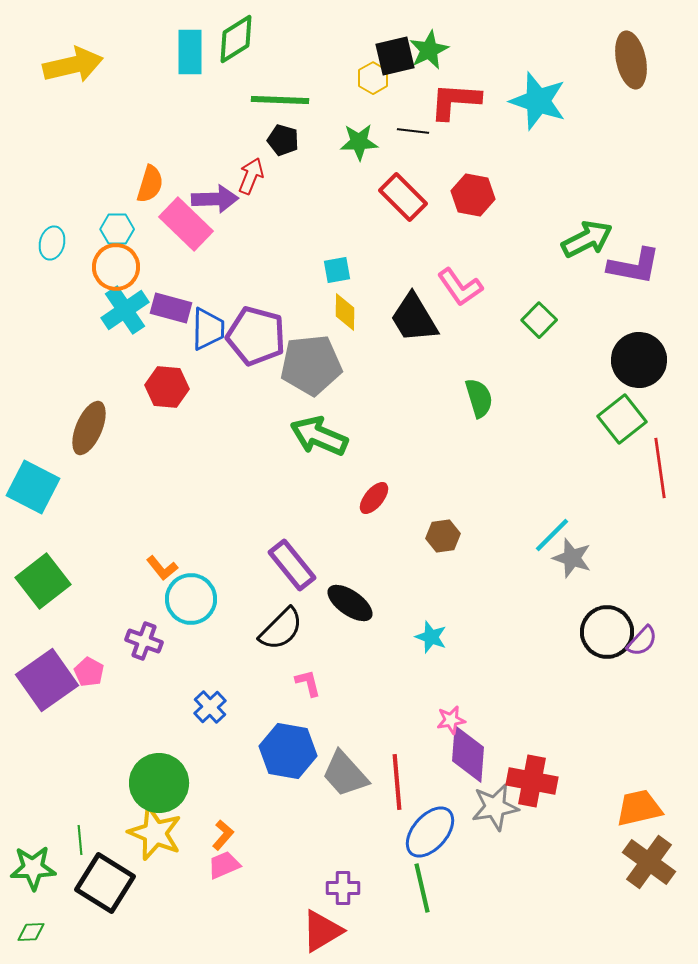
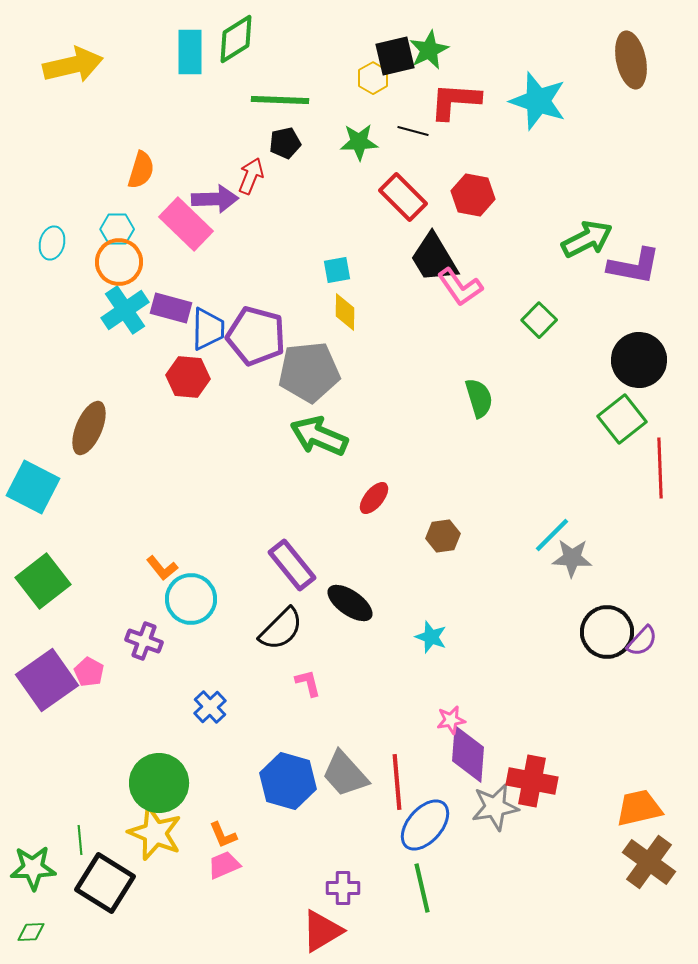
black line at (413, 131): rotated 8 degrees clockwise
black pentagon at (283, 140): moved 2 px right, 3 px down; rotated 28 degrees counterclockwise
orange semicircle at (150, 184): moved 9 px left, 14 px up
orange circle at (116, 267): moved 3 px right, 5 px up
black trapezoid at (414, 318): moved 20 px right, 60 px up
gray pentagon at (311, 365): moved 2 px left, 7 px down
red hexagon at (167, 387): moved 21 px right, 10 px up
red line at (660, 468): rotated 6 degrees clockwise
gray star at (572, 558): rotated 15 degrees counterclockwise
blue hexagon at (288, 751): moved 30 px down; rotated 6 degrees clockwise
blue ellipse at (430, 832): moved 5 px left, 7 px up
orange L-shape at (223, 835): rotated 116 degrees clockwise
